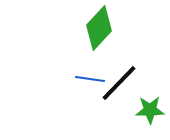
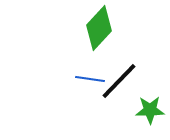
black line: moved 2 px up
